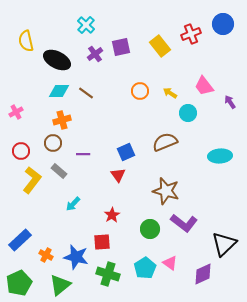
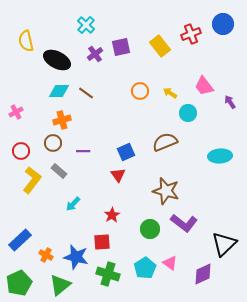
purple line at (83, 154): moved 3 px up
